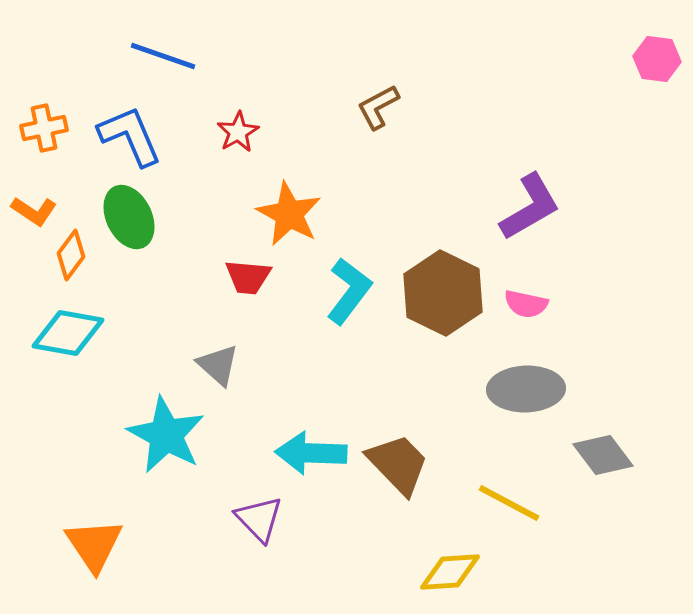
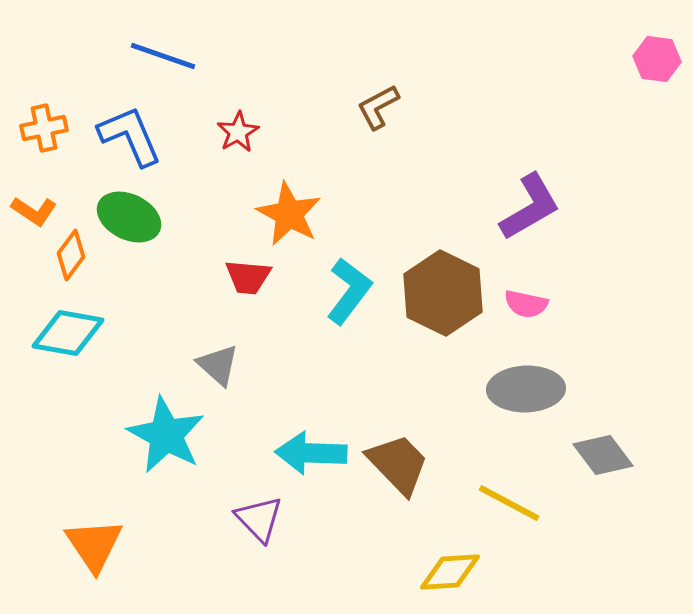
green ellipse: rotated 38 degrees counterclockwise
